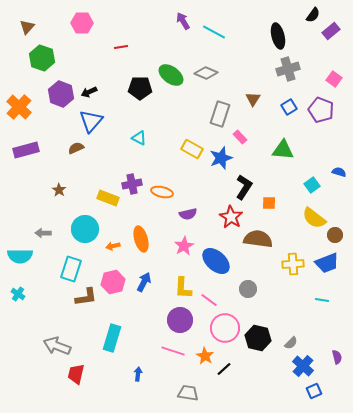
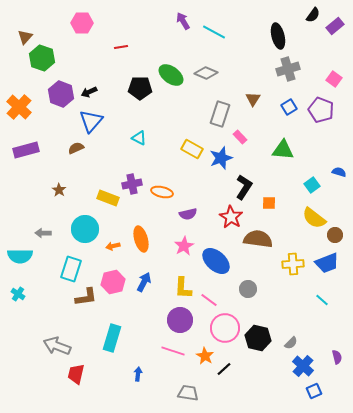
brown triangle at (27, 27): moved 2 px left, 10 px down
purple rectangle at (331, 31): moved 4 px right, 5 px up
cyan line at (322, 300): rotated 32 degrees clockwise
